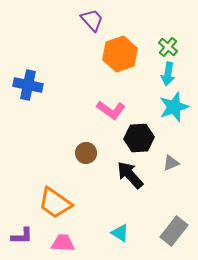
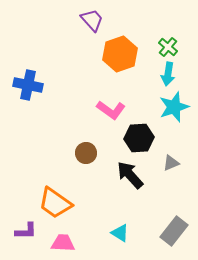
purple L-shape: moved 4 px right, 5 px up
